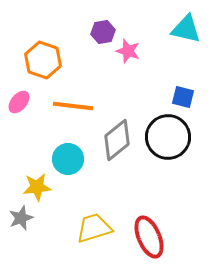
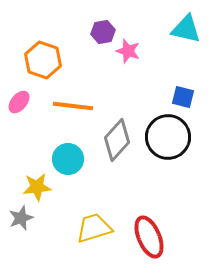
gray diamond: rotated 9 degrees counterclockwise
